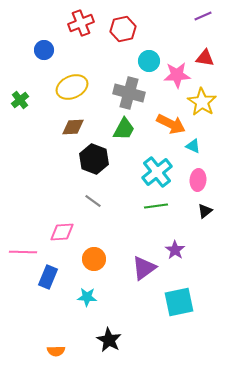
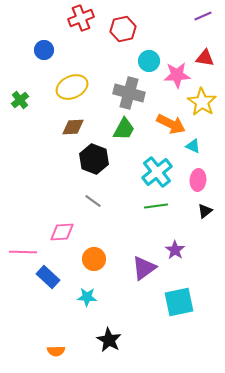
red cross: moved 5 px up
blue rectangle: rotated 70 degrees counterclockwise
